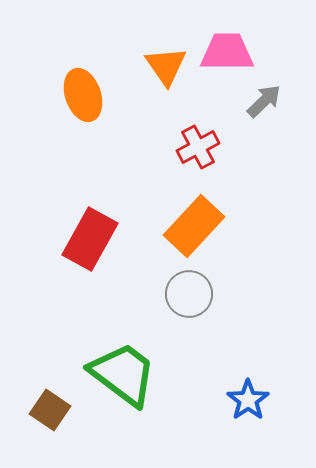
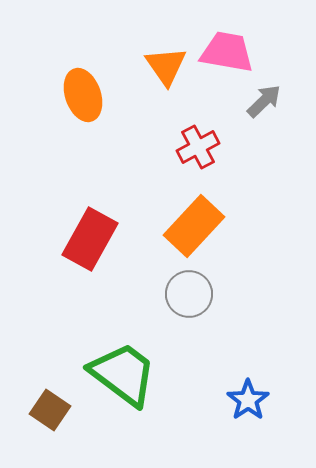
pink trapezoid: rotated 10 degrees clockwise
